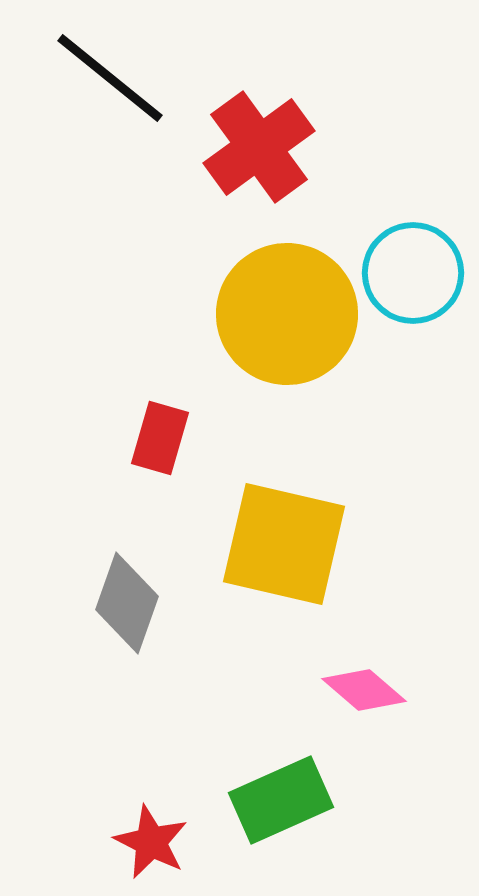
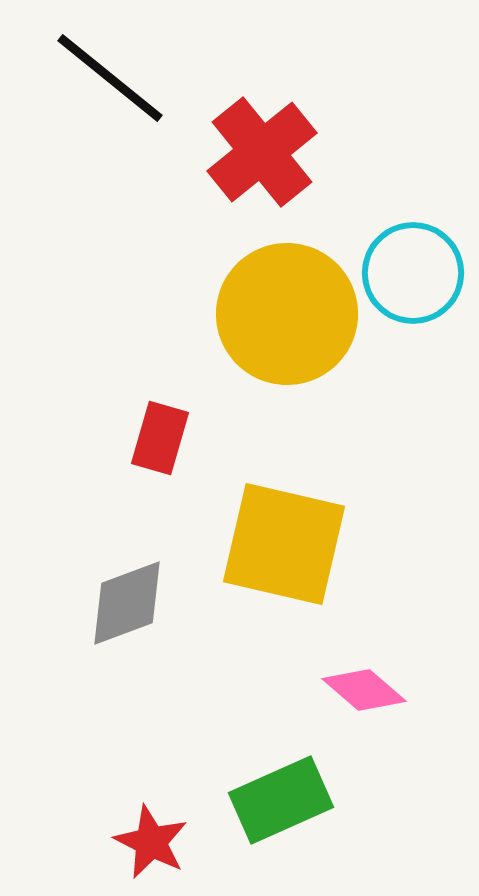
red cross: moved 3 px right, 5 px down; rotated 3 degrees counterclockwise
gray diamond: rotated 50 degrees clockwise
